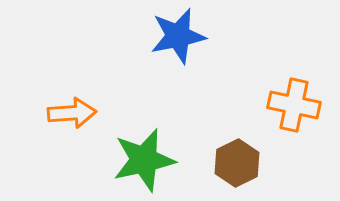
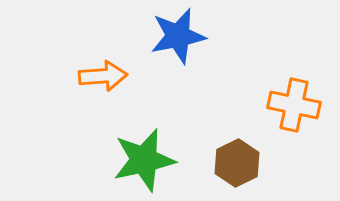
orange arrow: moved 31 px right, 37 px up
